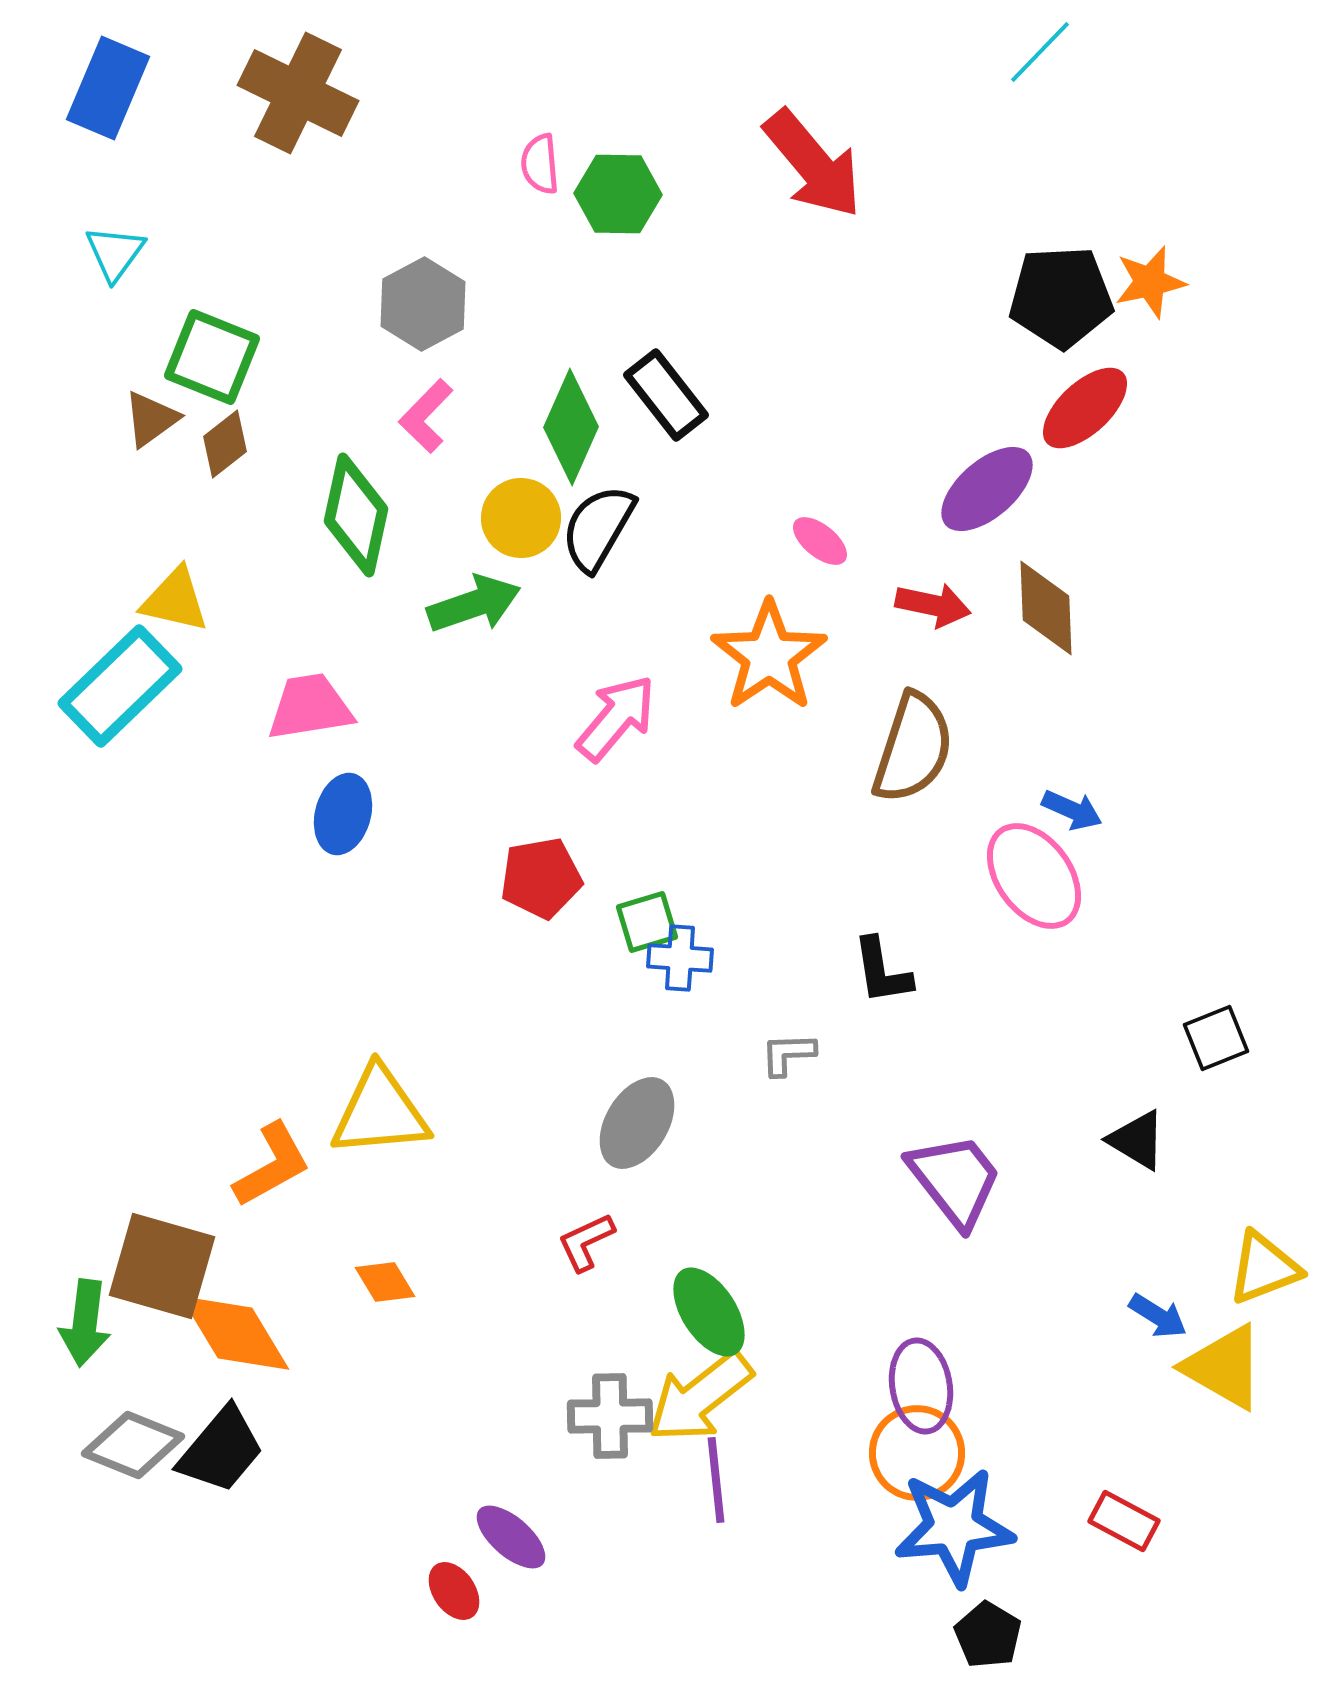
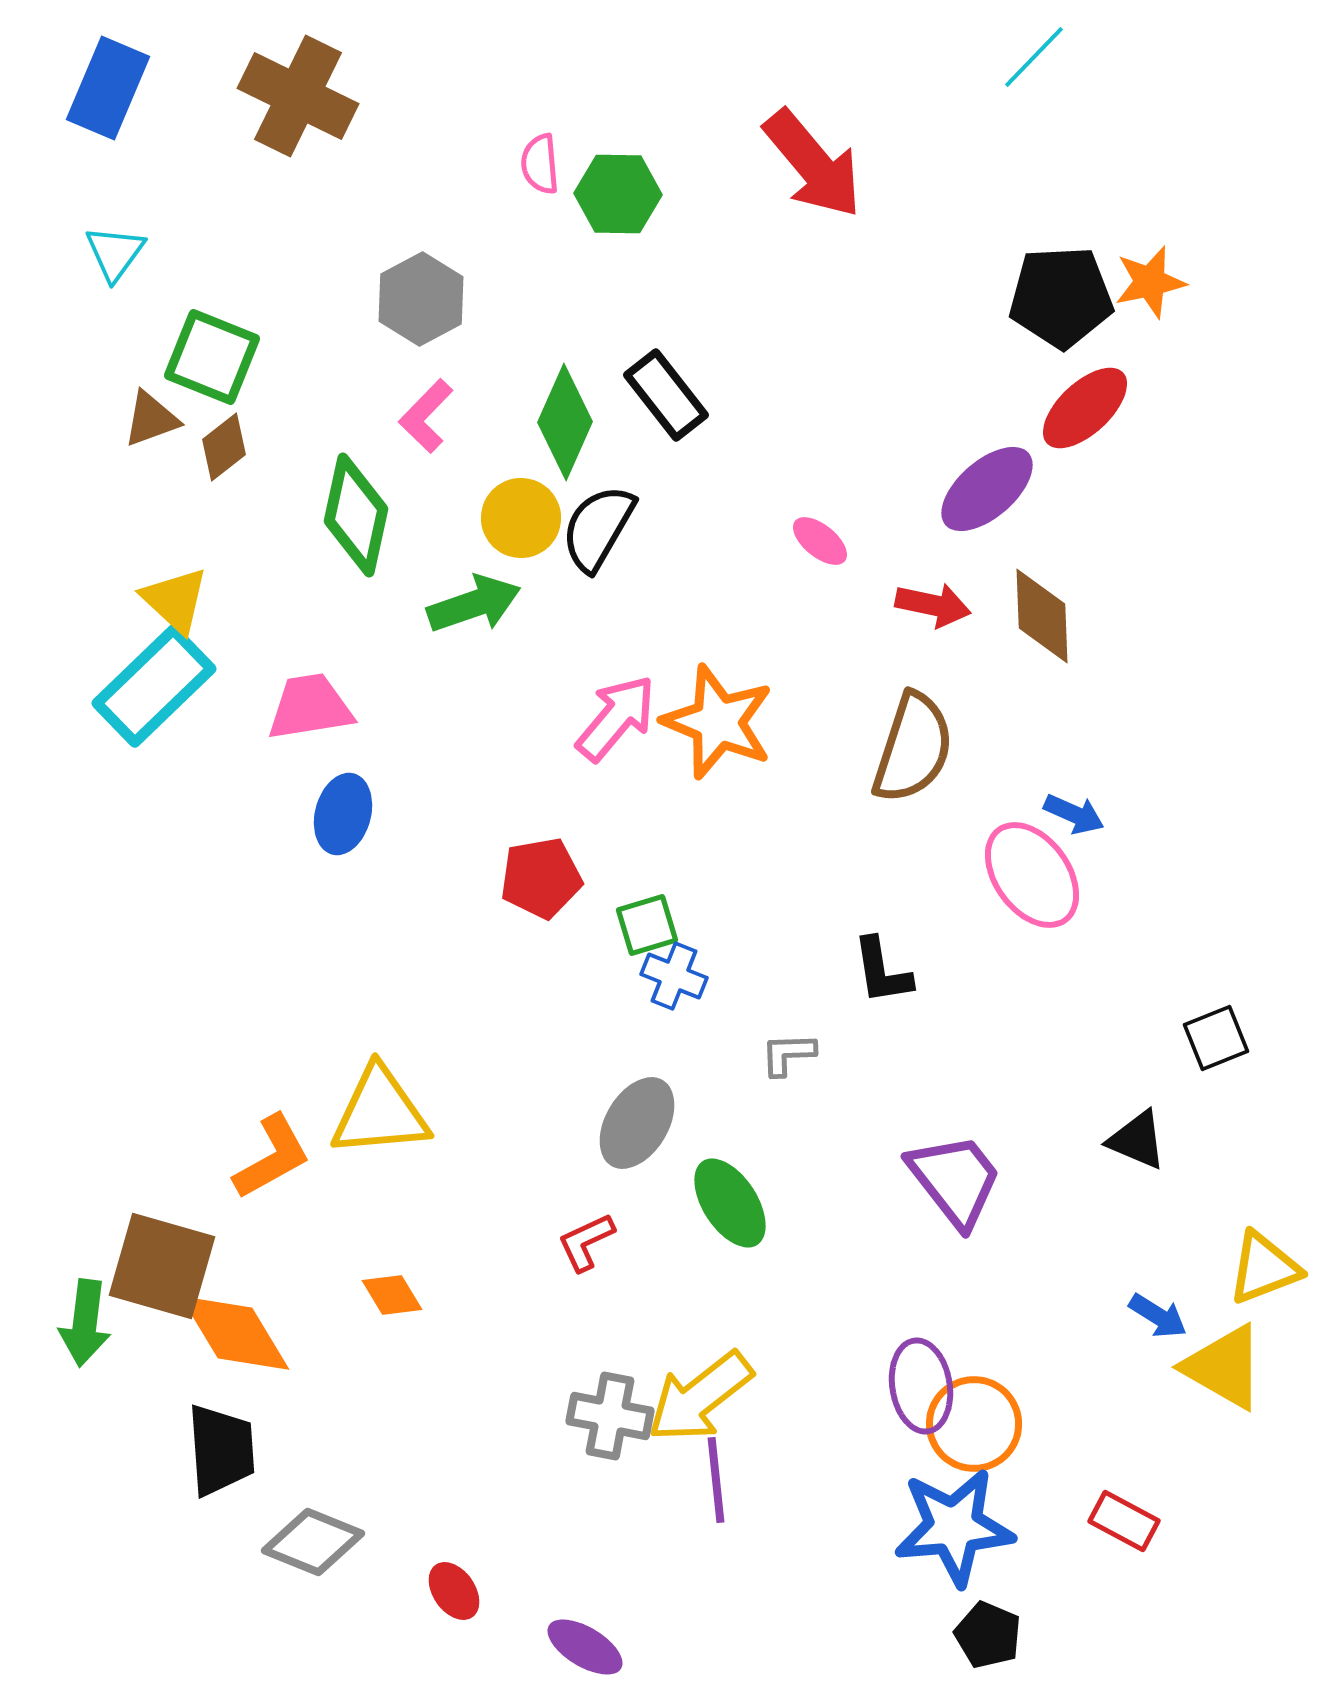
cyan line at (1040, 52): moved 6 px left, 5 px down
brown cross at (298, 93): moved 3 px down
gray hexagon at (423, 304): moved 2 px left, 5 px up
brown triangle at (151, 419): rotated 16 degrees clockwise
green diamond at (571, 427): moved 6 px left, 5 px up
brown diamond at (225, 444): moved 1 px left, 3 px down
yellow triangle at (175, 600): rotated 30 degrees clockwise
brown diamond at (1046, 608): moved 4 px left, 8 px down
orange star at (769, 656): moved 51 px left, 66 px down; rotated 16 degrees counterclockwise
cyan rectangle at (120, 686): moved 34 px right
blue arrow at (1072, 810): moved 2 px right, 4 px down
pink ellipse at (1034, 876): moved 2 px left, 1 px up
green square at (647, 922): moved 3 px down
blue cross at (680, 958): moved 6 px left, 18 px down; rotated 18 degrees clockwise
black triangle at (1137, 1140): rotated 8 degrees counterclockwise
orange L-shape at (272, 1165): moved 8 px up
orange diamond at (385, 1282): moved 7 px right, 13 px down
green ellipse at (709, 1312): moved 21 px right, 109 px up
gray cross at (610, 1416): rotated 12 degrees clockwise
gray diamond at (133, 1445): moved 180 px right, 97 px down
black trapezoid at (221, 1450): rotated 44 degrees counterclockwise
orange circle at (917, 1453): moved 57 px right, 29 px up
purple ellipse at (511, 1537): moved 74 px right, 110 px down; rotated 10 degrees counterclockwise
black pentagon at (988, 1635): rotated 8 degrees counterclockwise
